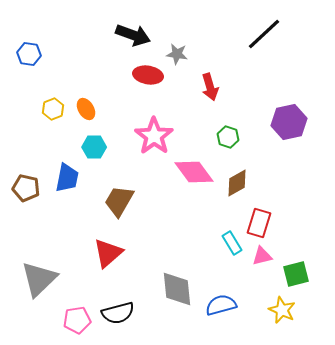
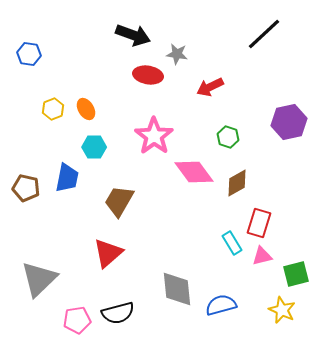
red arrow: rotated 80 degrees clockwise
